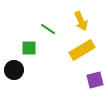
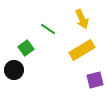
yellow arrow: moved 1 px right, 2 px up
green square: moved 3 px left; rotated 35 degrees counterclockwise
